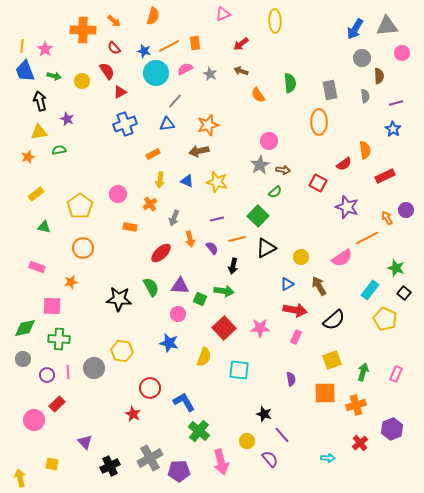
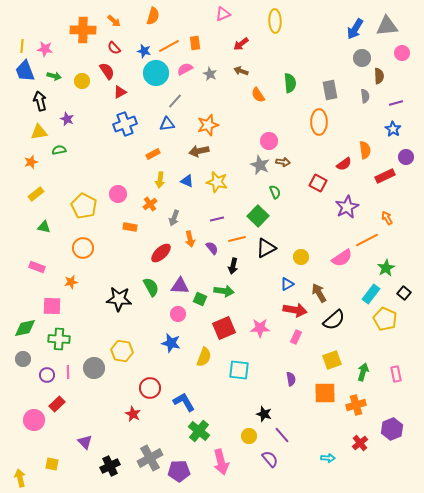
pink star at (45, 49): rotated 28 degrees counterclockwise
orange star at (28, 157): moved 3 px right, 5 px down
gray star at (260, 165): rotated 18 degrees counterclockwise
brown arrow at (283, 170): moved 8 px up
green semicircle at (275, 192): rotated 72 degrees counterclockwise
yellow pentagon at (80, 206): moved 4 px right; rotated 10 degrees counterclockwise
purple star at (347, 207): rotated 25 degrees clockwise
purple circle at (406, 210): moved 53 px up
orange line at (367, 238): moved 2 px down
green star at (396, 268): moved 10 px left; rotated 24 degrees clockwise
brown arrow at (319, 286): moved 7 px down
cyan rectangle at (370, 290): moved 1 px right, 4 px down
red square at (224, 328): rotated 20 degrees clockwise
blue star at (169, 343): moved 2 px right
pink rectangle at (396, 374): rotated 35 degrees counterclockwise
yellow circle at (247, 441): moved 2 px right, 5 px up
